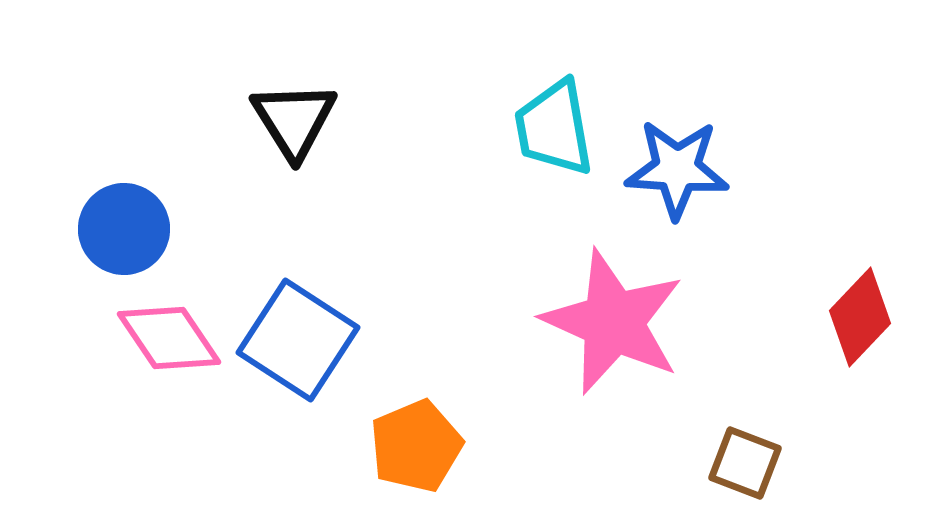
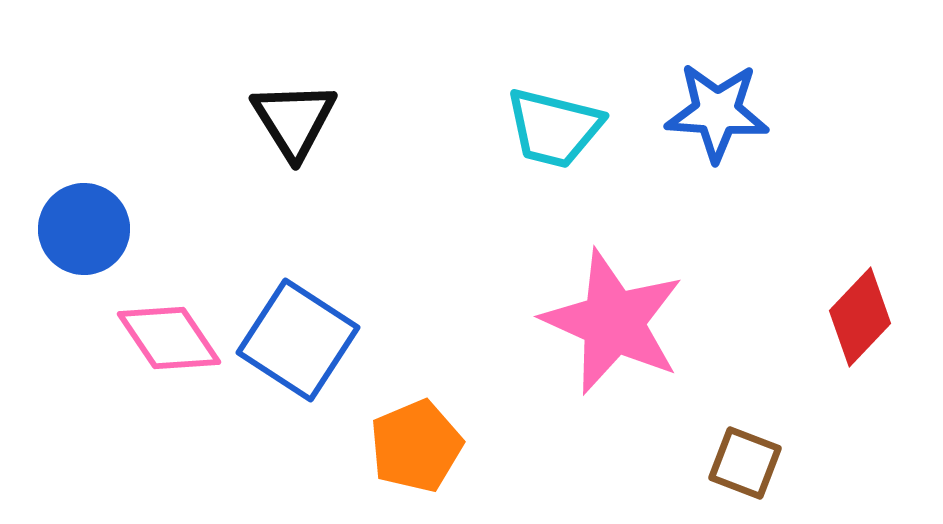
cyan trapezoid: rotated 66 degrees counterclockwise
blue star: moved 40 px right, 57 px up
blue circle: moved 40 px left
